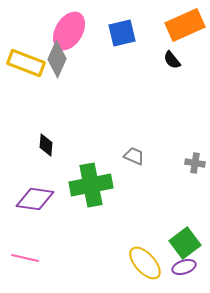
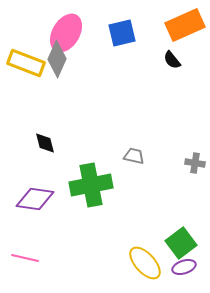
pink ellipse: moved 3 px left, 2 px down
black diamond: moved 1 px left, 2 px up; rotated 20 degrees counterclockwise
gray trapezoid: rotated 10 degrees counterclockwise
green square: moved 4 px left
